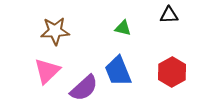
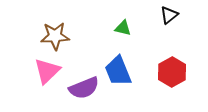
black triangle: rotated 36 degrees counterclockwise
brown star: moved 5 px down
purple semicircle: rotated 20 degrees clockwise
